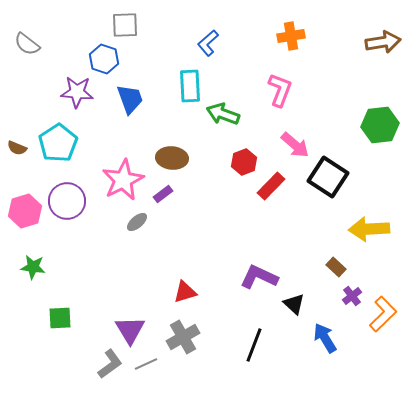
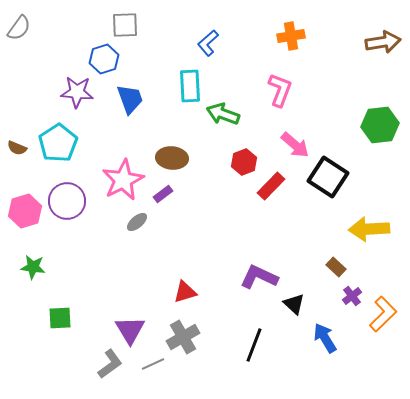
gray semicircle: moved 8 px left, 16 px up; rotated 92 degrees counterclockwise
blue hexagon: rotated 24 degrees clockwise
gray line: moved 7 px right
